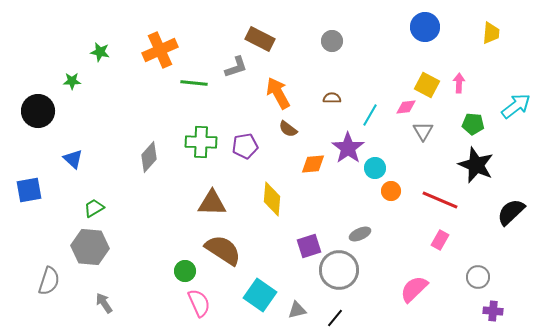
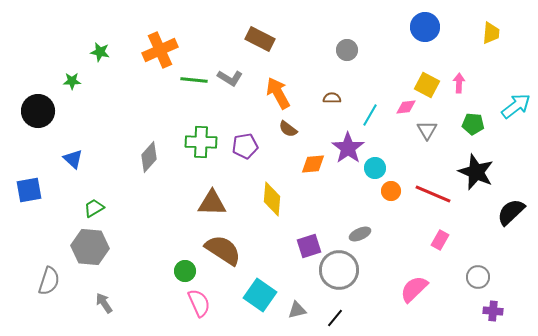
gray circle at (332, 41): moved 15 px right, 9 px down
gray L-shape at (236, 67): moved 6 px left, 11 px down; rotated 50 degrees clockwise
green line at (194, 83): moved 3 px up
gray triangle at (423, 131): moved 4 px right, 1 px up
black star at (476, 165): moved 7 px down
red line at (440, 200): moved 7 px left, 6 px up
